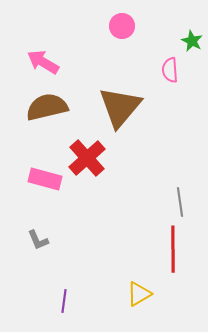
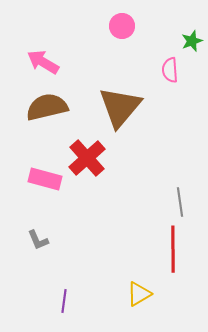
green star: rotated 25 degrees clockwise
